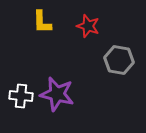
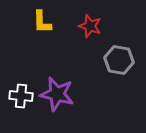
red star: moved 2 px right
